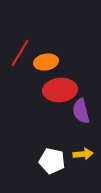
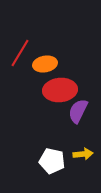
orange ellipse: moved 1 px left, 2 px down
purple semicircle: moved 3 px left; rotated 40 degrees clockwise
